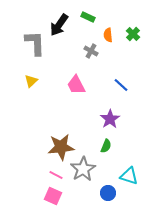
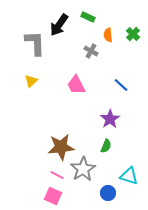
pink line: moved 1 px right
